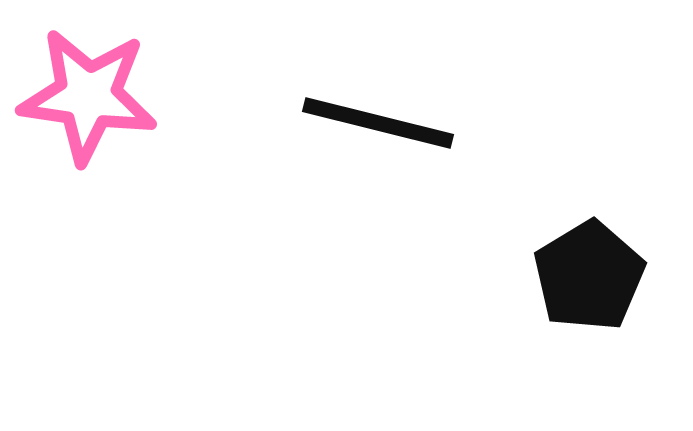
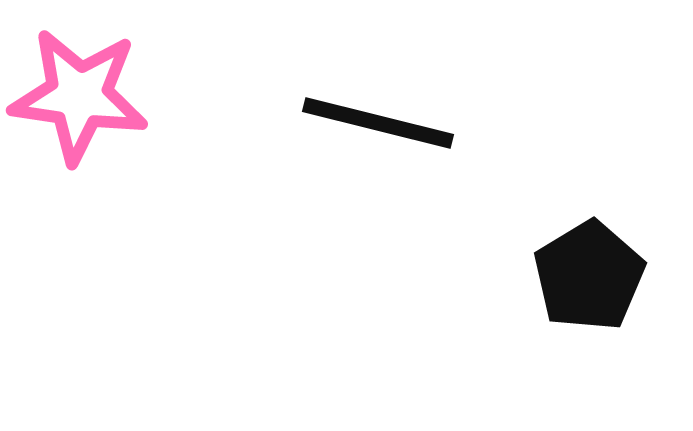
pink star: moved 9 px left
